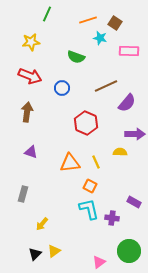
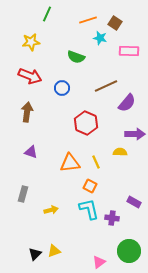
yellow arrow: moved 9 px right, 14 px up; rotated 144 degrees counterclockwise
yellow triangle: rotated 16 degrees clockwise
